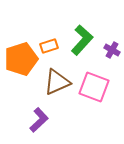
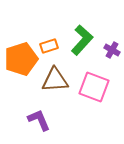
brown triangle: moved 2 px left, 2 px up; rotated 20 degrees clockwise
purple L-shape: rotated 70 degrees counterclockwise
